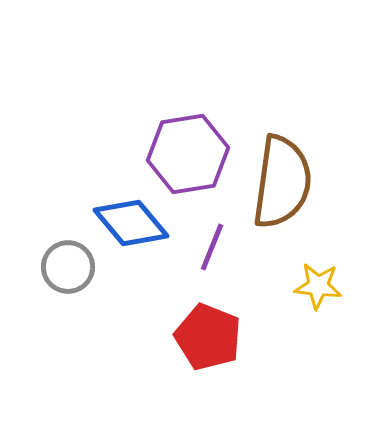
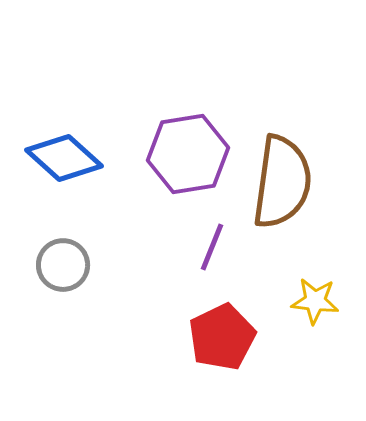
blue diamond: moved 67 px left, 65 px up; rotated 8 degrees counterclockwise
gray circle: moved 5 px left, 2 px up
yellow star: moved 3 px left, 15 px down
red pentagon: moved 14 px right; rotated 24 degrees clockwise
